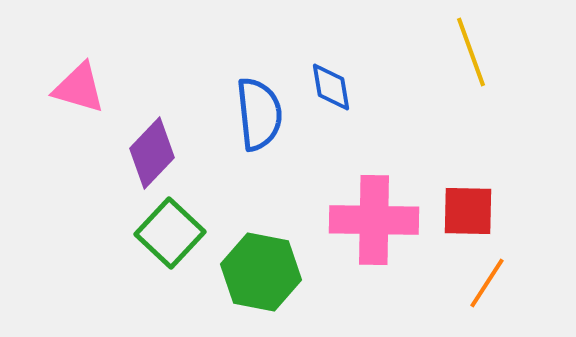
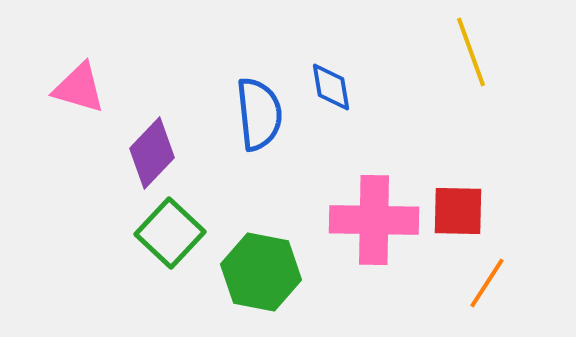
red square: moved 10 px left
